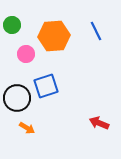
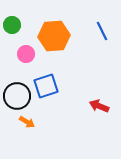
blue line: moved 6 px right
black circle: moved 2 px up
red arrow: moved 17 px up
orange arrow: moved 6 px up
